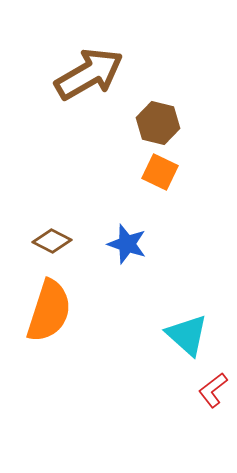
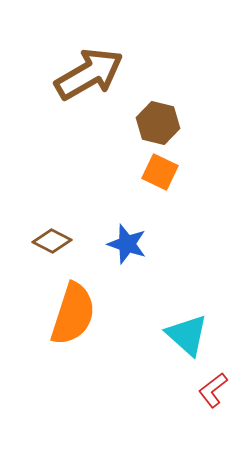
orange semicircle: moved 24 px right, 3 px down
